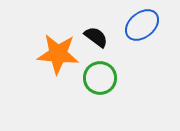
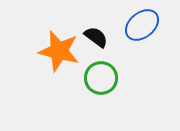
orange star: moved 1 px right, 3 px up; rotated 9 degrees clockwise
green circle: moved 1 px right
